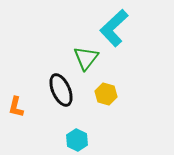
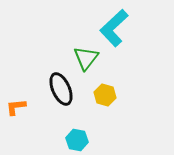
black ellipse: moved 1 px up
yellow hexagon: moved 1 px left, 1 px down
orange L-shape: rotated 70 degrees clockwise
cyan hexagon: rotated 15 degrees counterclockwise
